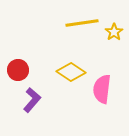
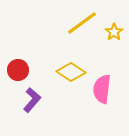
yellow line: rotated 28 degrees counterclockwise
